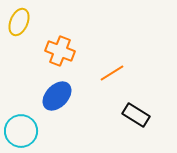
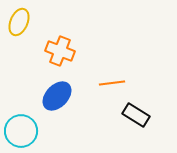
orange line: moved 10 px down; rotated 25 degrees clockwise
